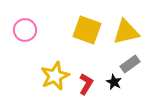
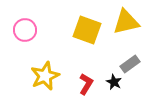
yellow triangle: moved 10 px up
yellow star: moved 10 px left
